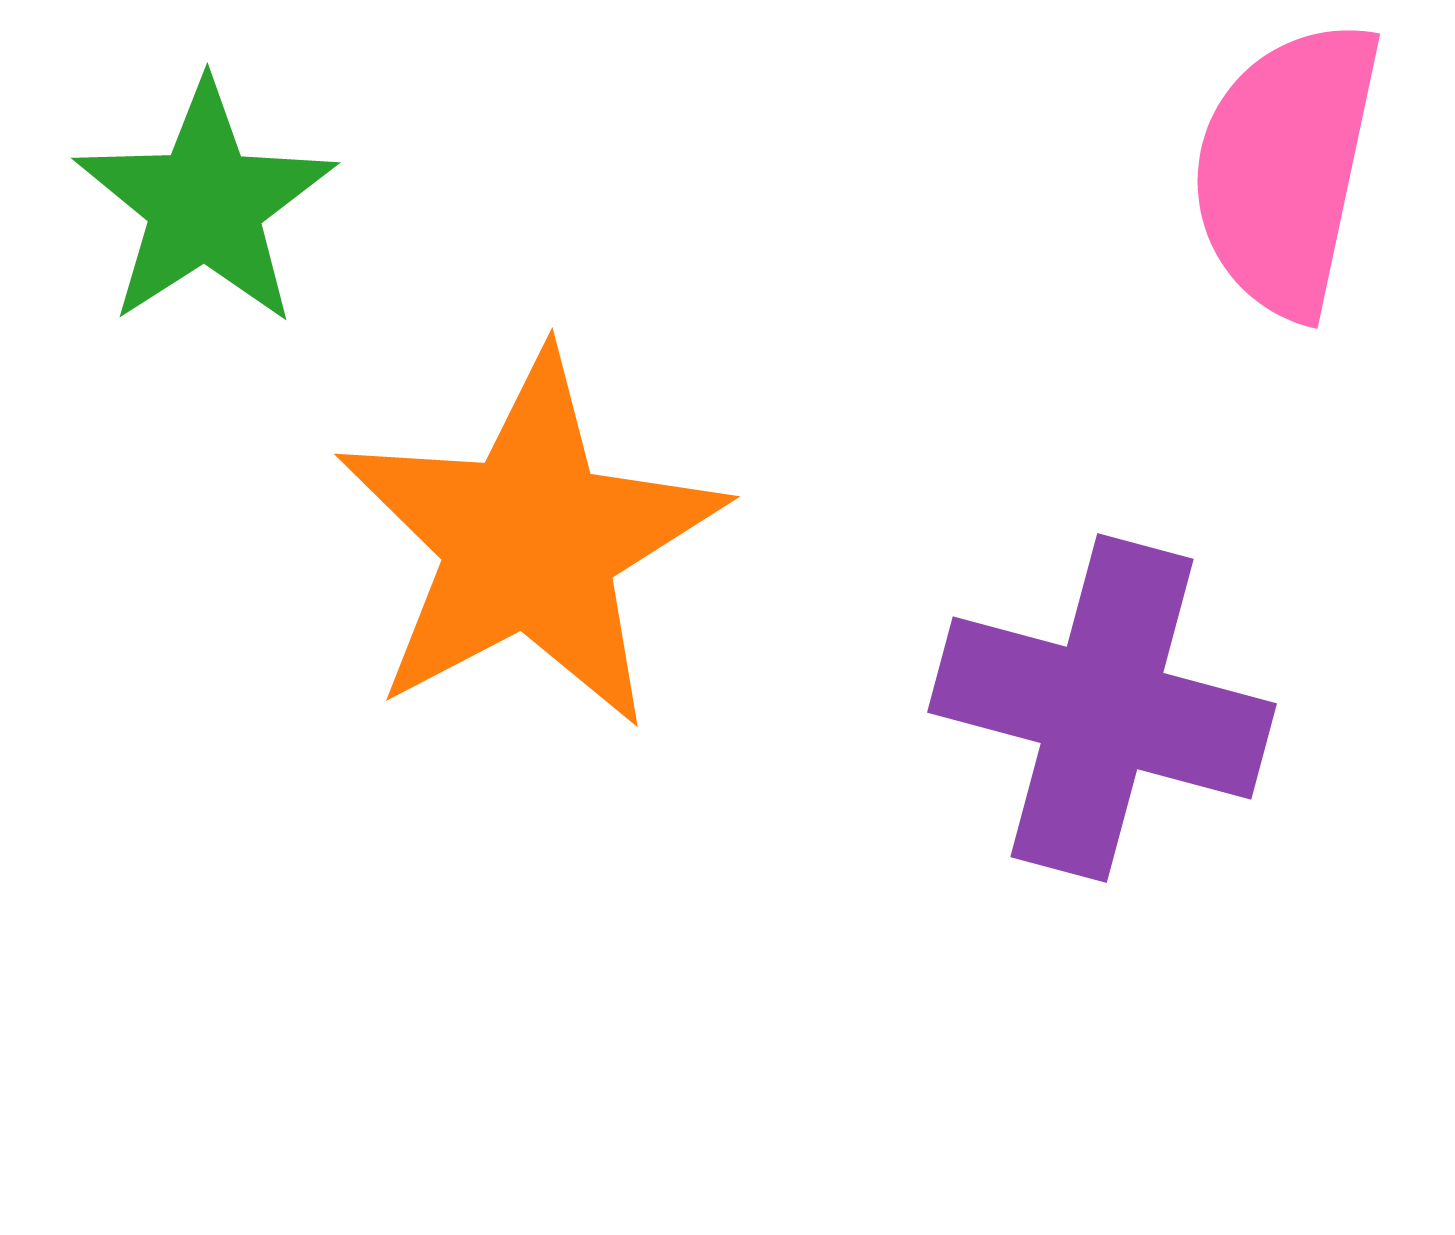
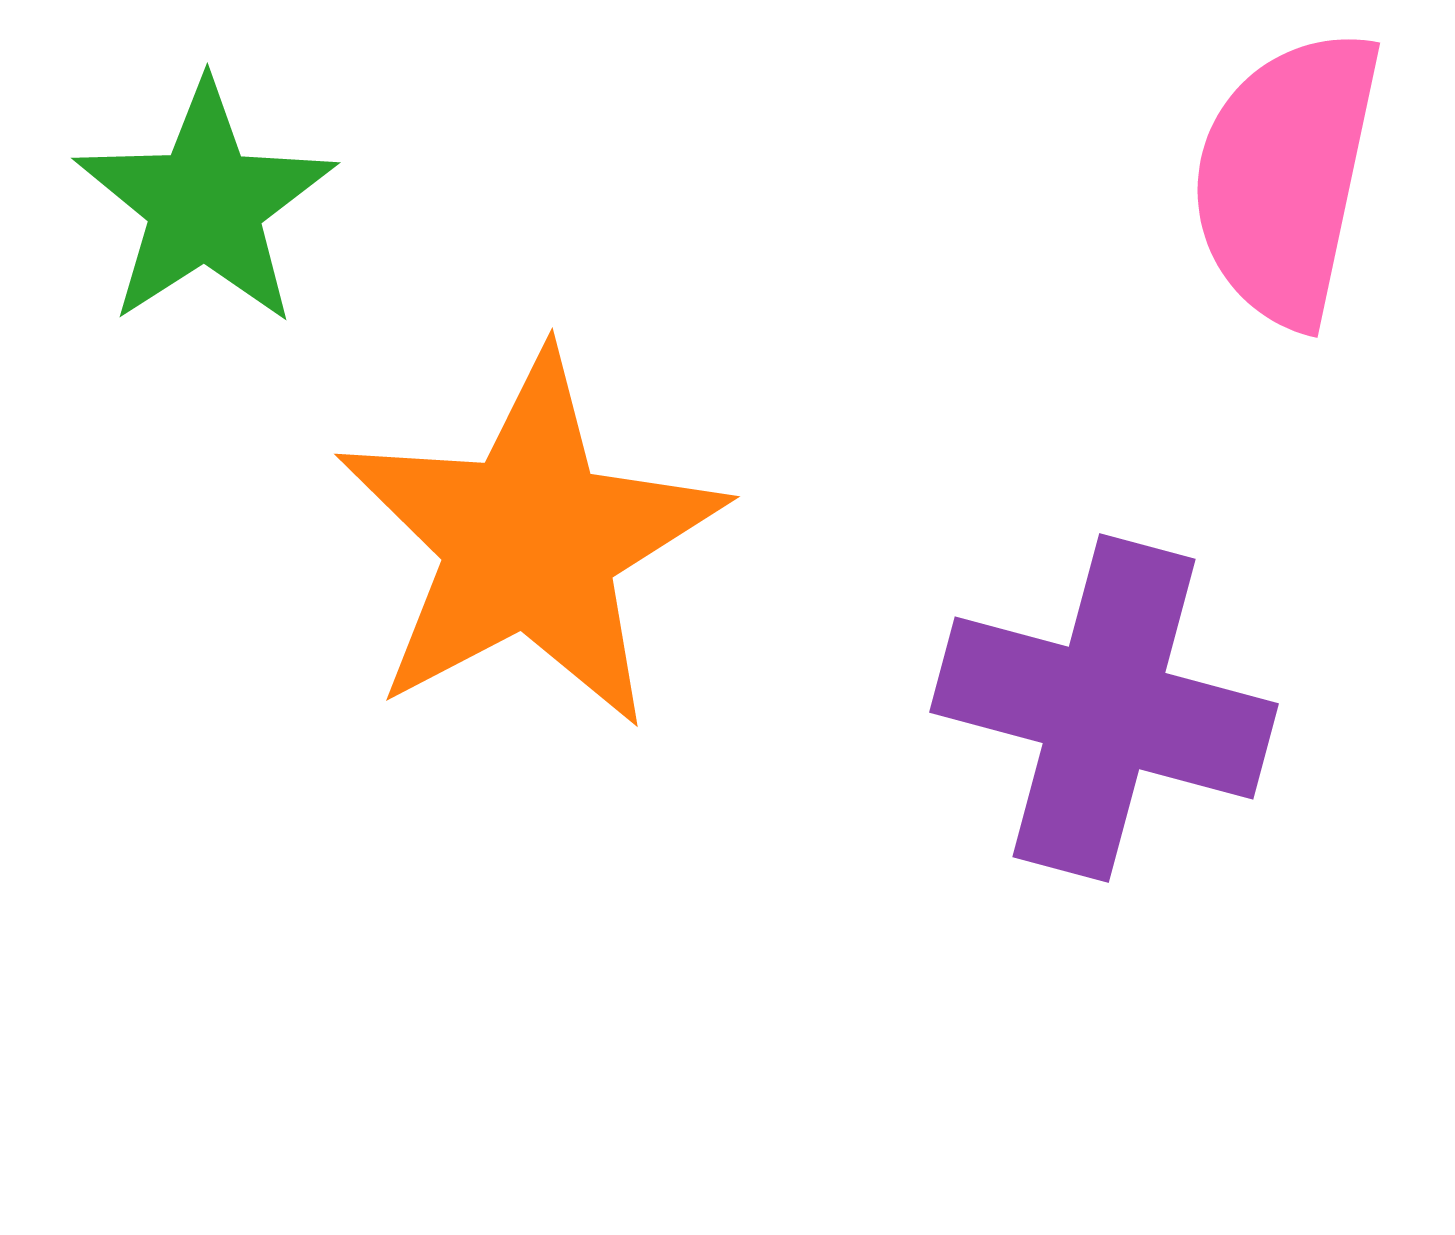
pink semicircle: moved 9 px down
purple cross: moved 2 px right
